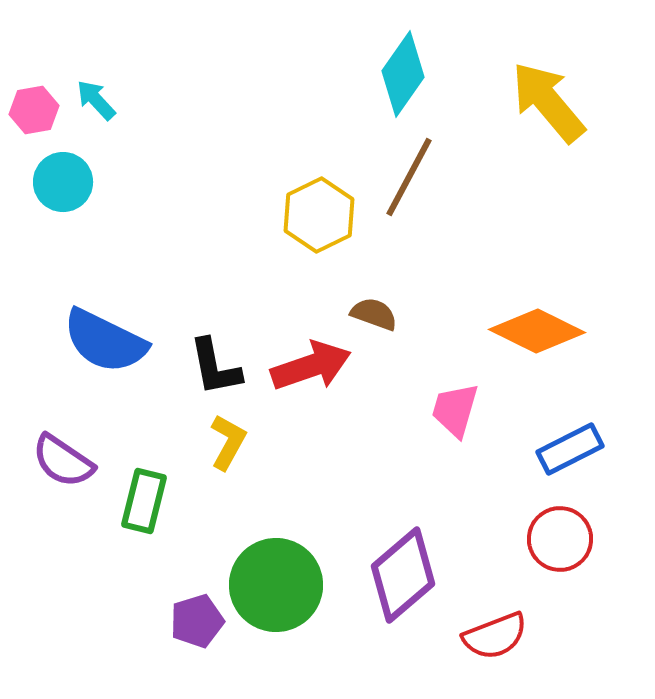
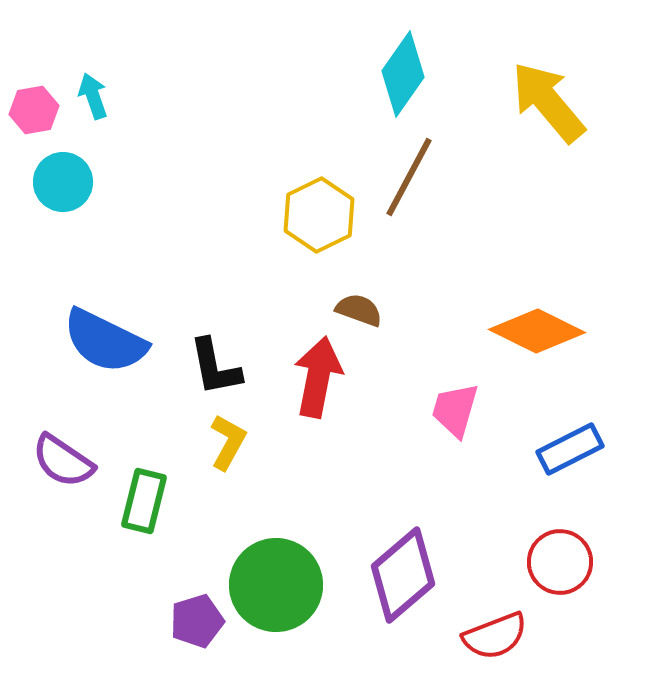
cyan arrow: moved 3 px left, 4 px up; rotated 24 degrees clockwise
brown semicircle: moved 15 px left, 4 px up
red arrow: moved 7 px right, 11 px down; rotated 60 degrees counterclockwise
red circle: moved 23 px down
